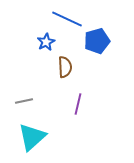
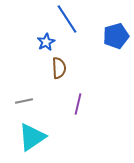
blue line: rotated 32 degrees clockwise
blue pentagon: moved 19 px right, 5 px up
brown semicircle: moved 6 px left, 1 px down
cyan triangle: rotated 8 degrees clockwise
